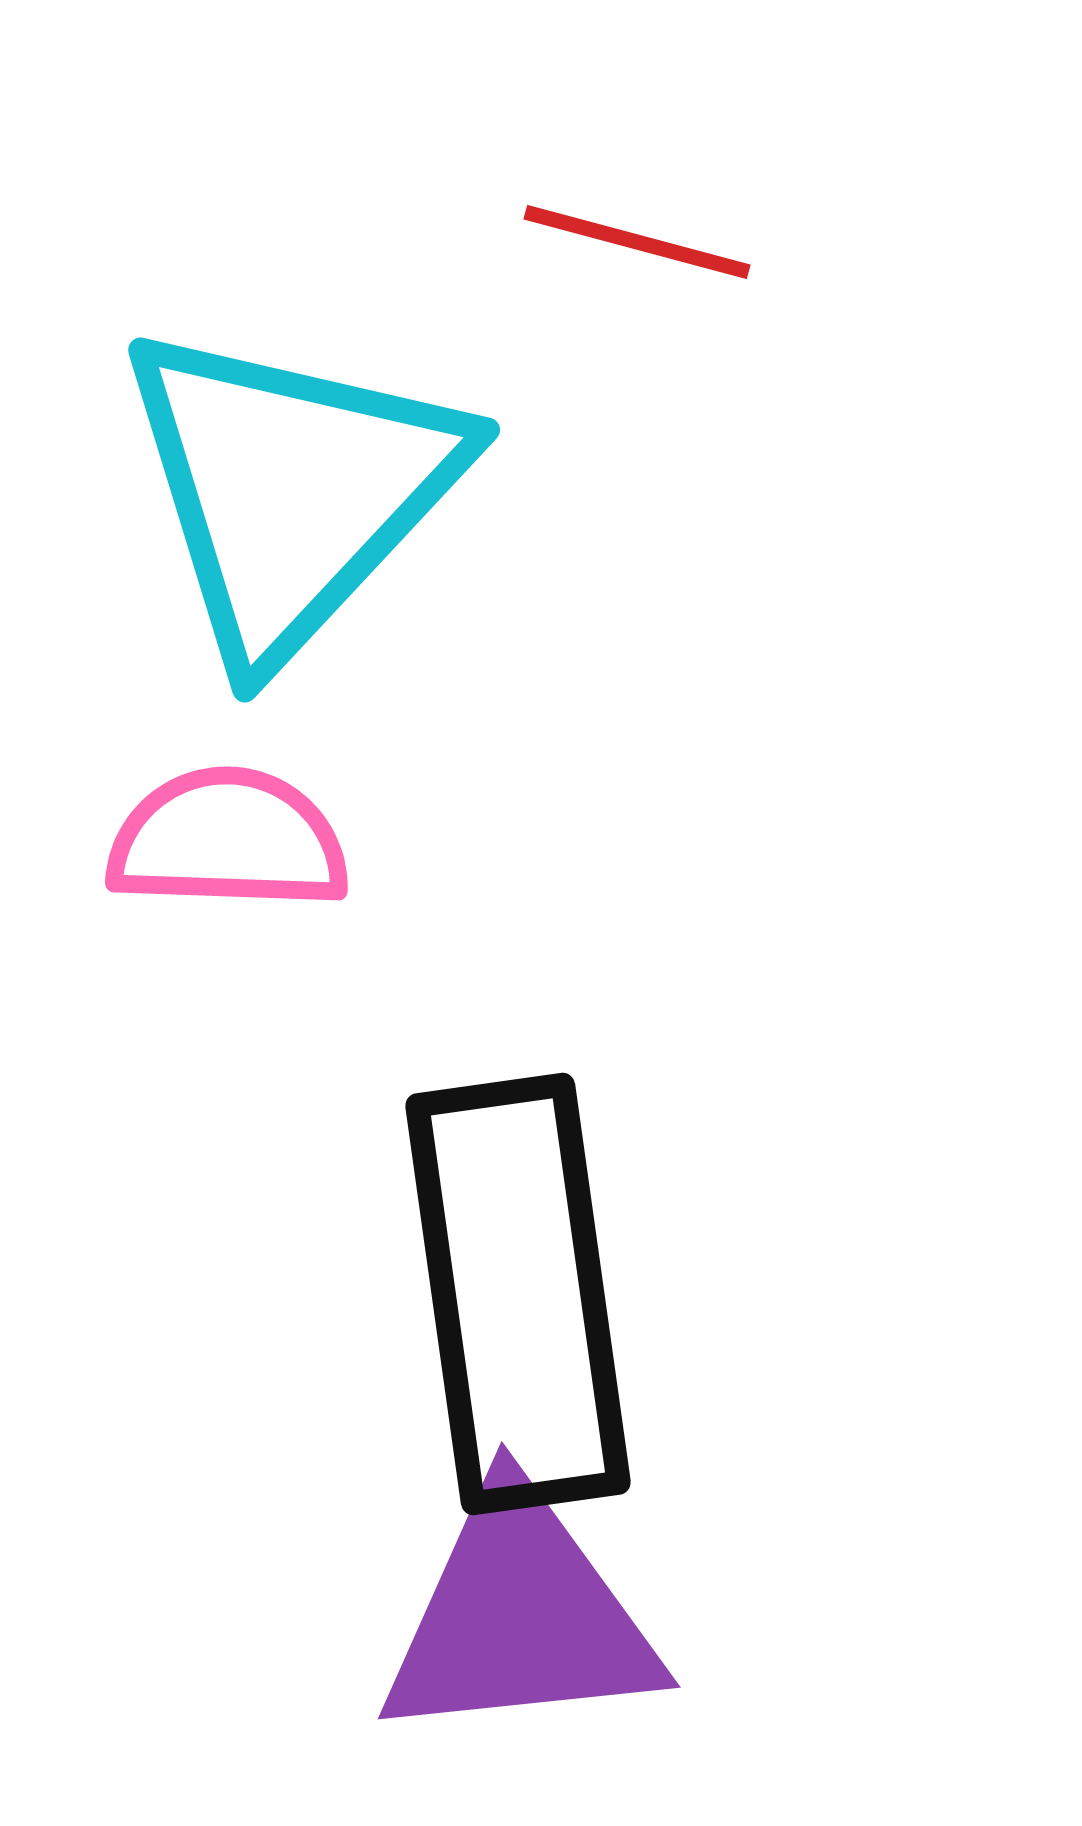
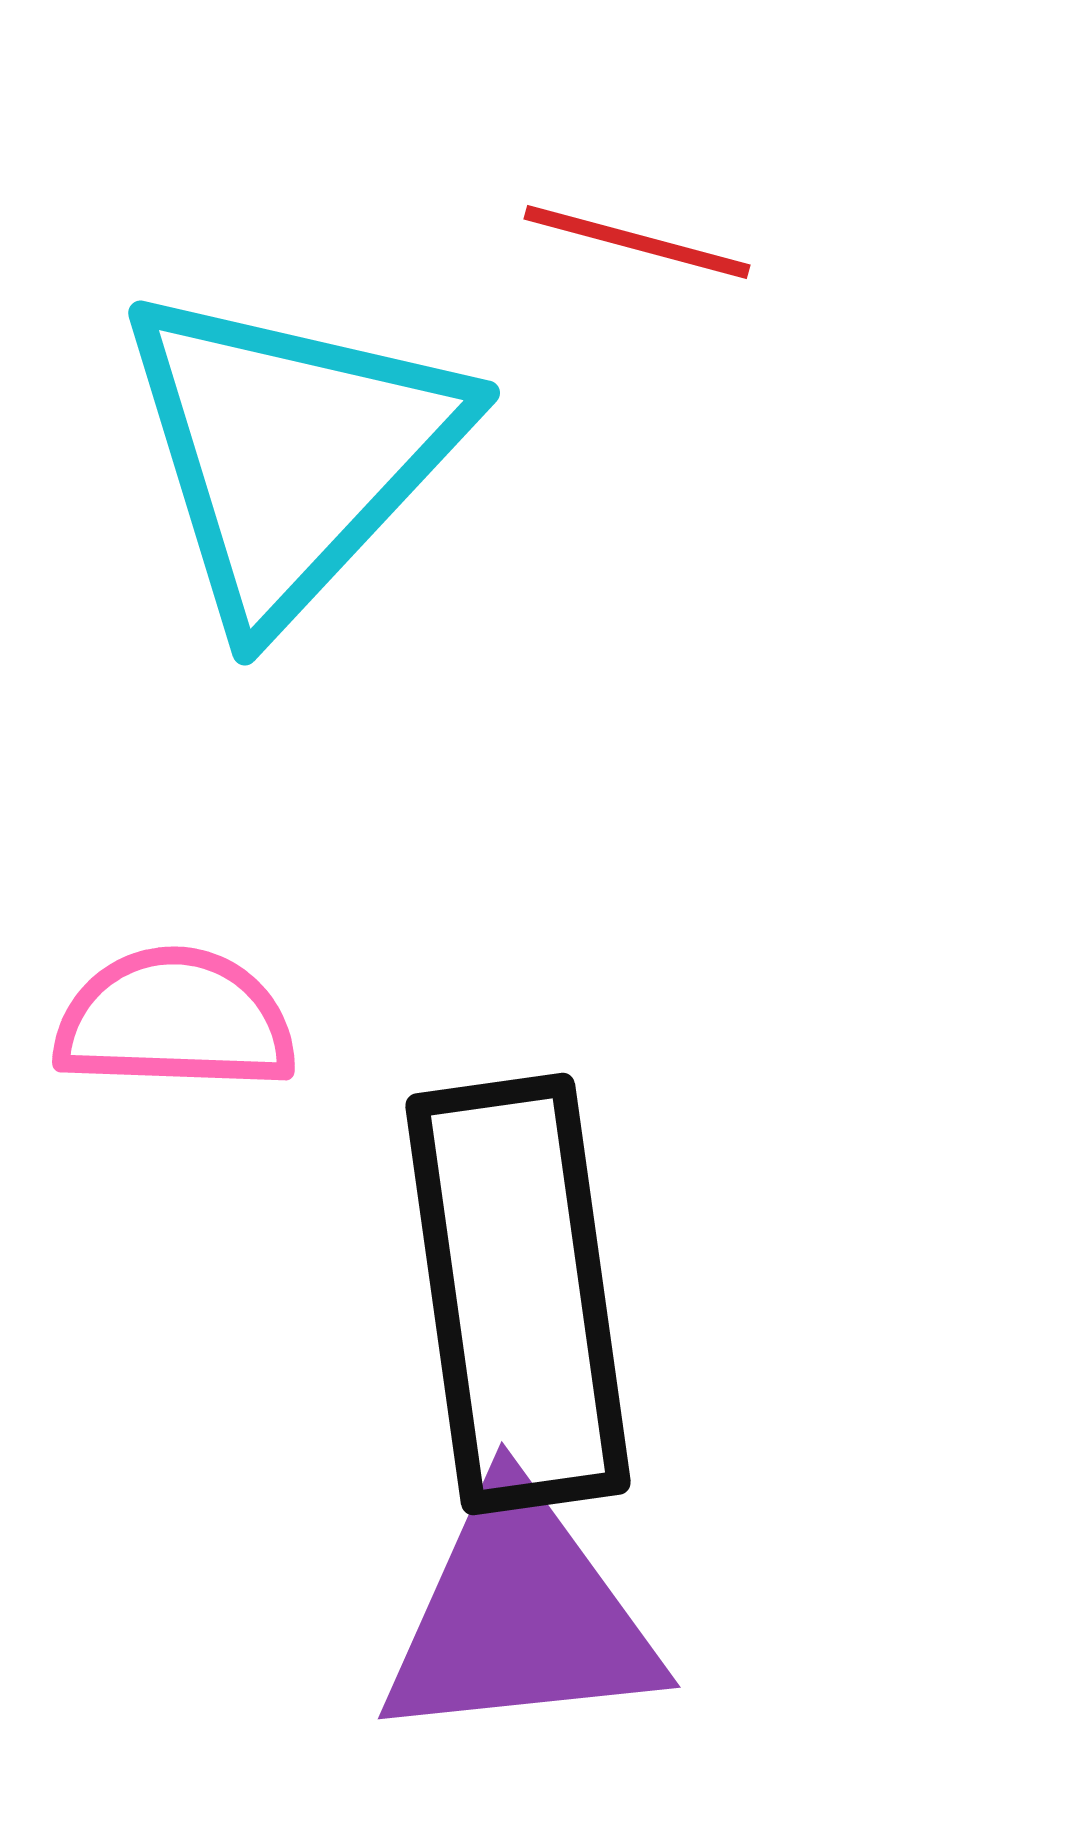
cyan triangle: moved 37 px up
pink semicircle: moved 53 px left, 180 px down
